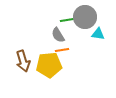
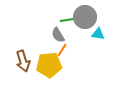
orange line: rotated 48 degrees counterclockwise
